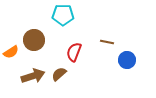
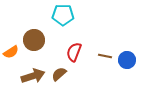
brown line: moved 2 px left, 14 px down
